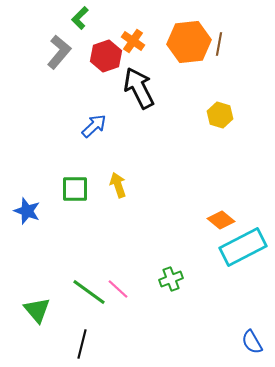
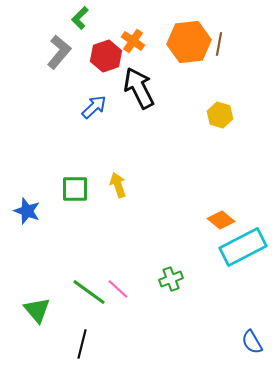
blue arrow: moved 19 px up
